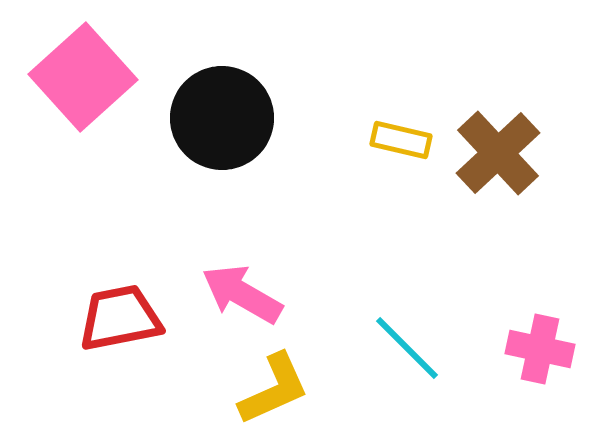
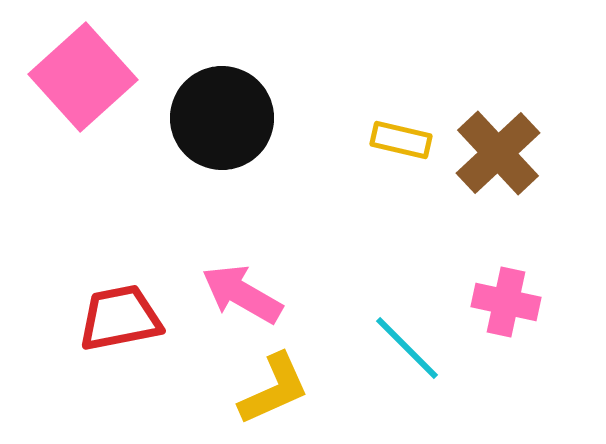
pink cross: moved 34 px left, 47 px up
